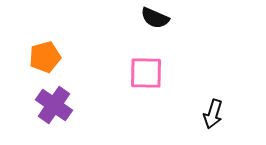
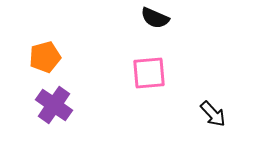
pink square: moved 3 px right; rotated 6 degrees counterclockwise
black arrow: rotated 60 degrees counterclockwise
